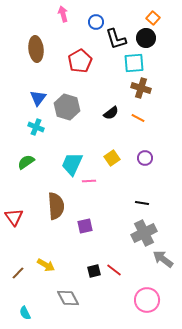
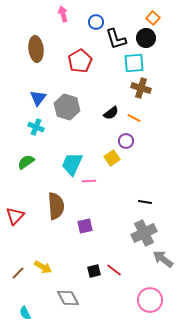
orange line: moved 4 px left
purple circle: moved 19 px left, 17 px up
black line: moved 3 px right, 1 px up
red triangle: moved 1 px right, 1 px up; rotated 18 degrees clockwise
yellow arrow: moved 3 px left, 2 px down
pink circle: moved 3 px right
